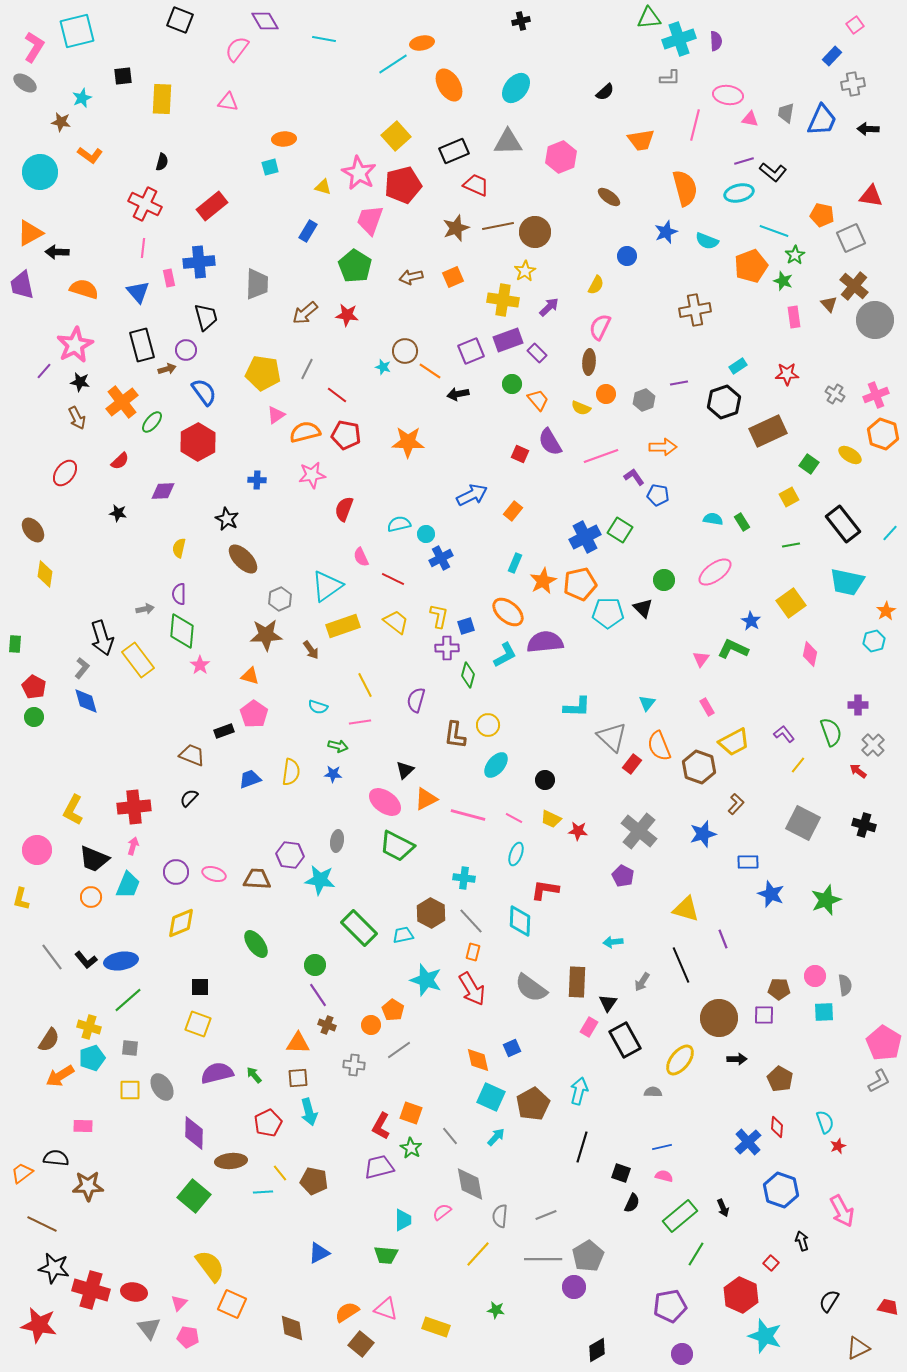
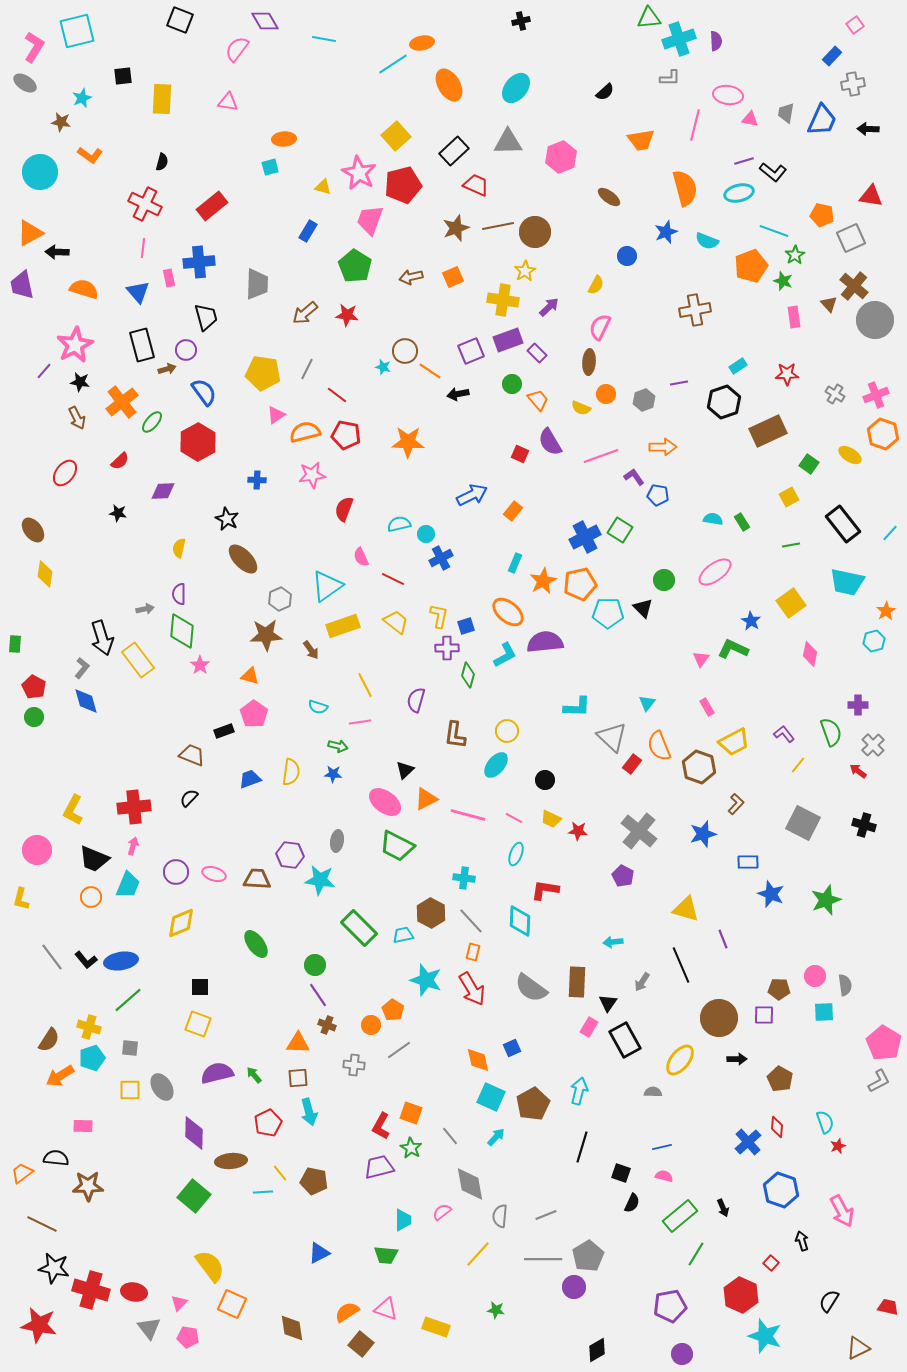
black rectangle at (454, 151): rotated 20 degrees counterclockwise
yellow circle at (488, 725): moved 19 px right, 6 px down
